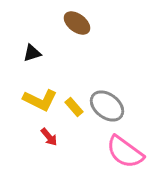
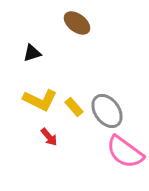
gray ellipse: moved 5 px down; rotated 16 degrees clockwise
